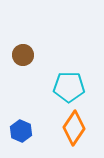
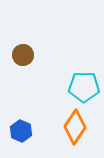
cyan pentagon: moved 15 px right
orange diamond: moved 1 px right, 1 px up
